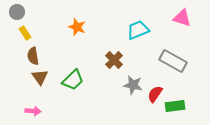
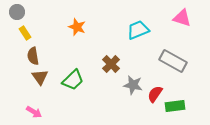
brown cross: moved 3 px left, 4 px down
pink arrow: moved 1 px right, 1 px down; rotated 28 degrees clockwise
